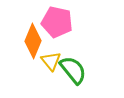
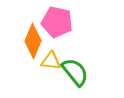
yellow triangle: rotated 45 degrees counterclockwise
green semicircle: moved 2 px right, 2 px down
